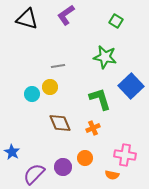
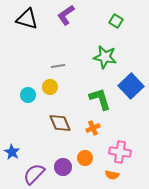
cyan circle: moved 4 px left, 1 px down
pink cross: moved 5 px left, 3 px up
